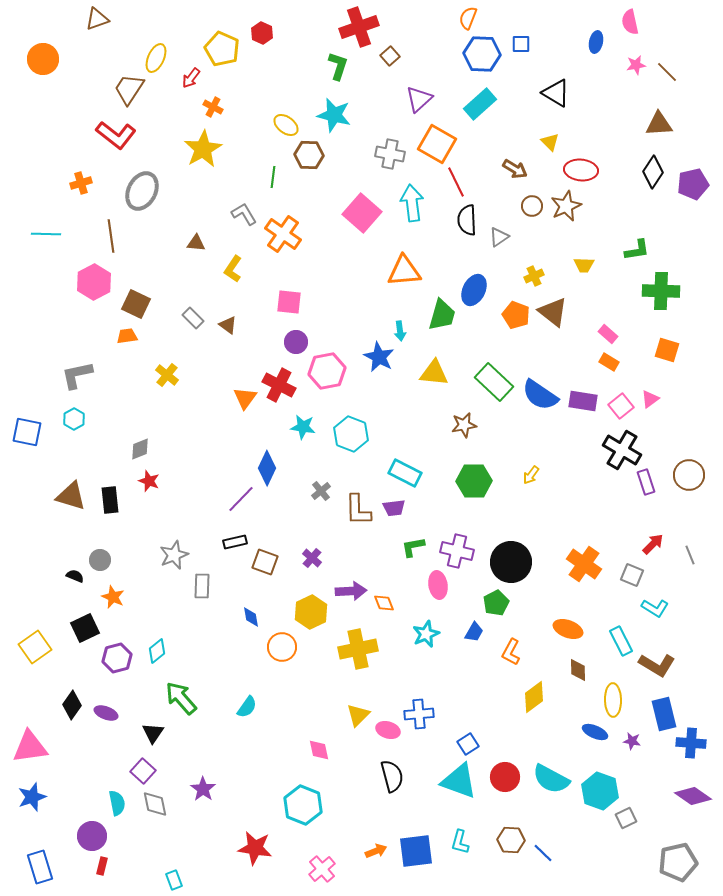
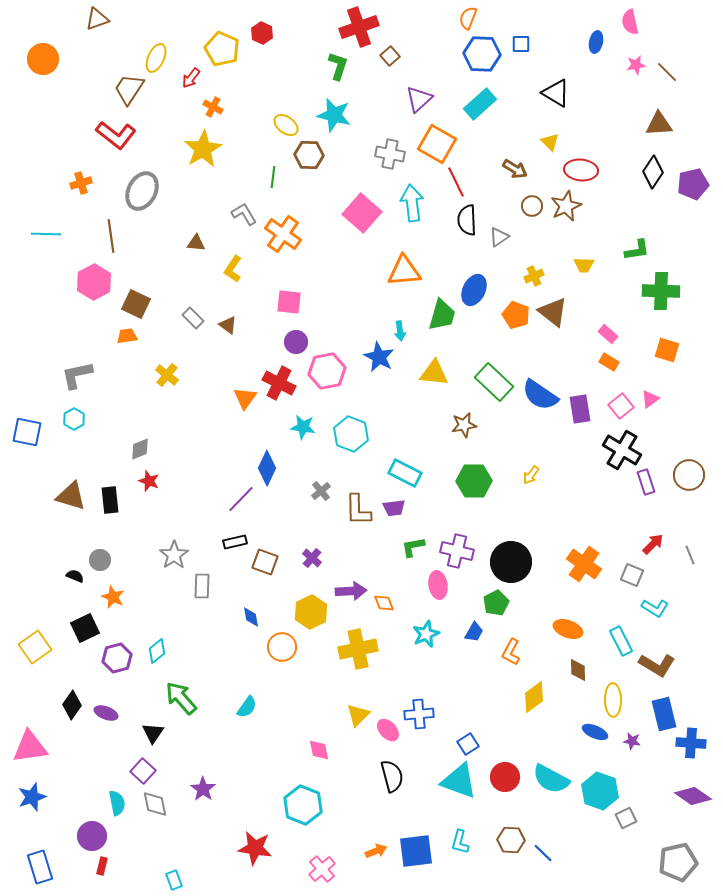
red cross at (279, 385): moved 2 px up
purple rectangle at (583, 401): moved 3 px left, 8 px down; rotated 72 degrees clockwise
gray star at (174, 555): rotated 12 degrees counterclockwise
pink ellipse at (388, 730): rotated 30 degrees clockwise
